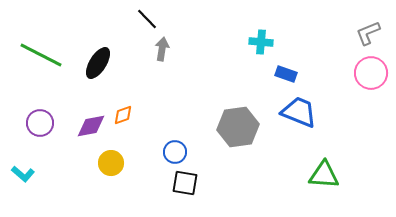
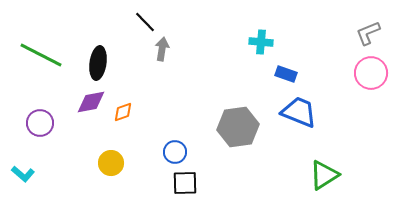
black line: moved 2 px left, 3 px down
black ellipse: rotated 24 degrees counterclockwise
orange diamond: moved 3 px up
purple diamond: moved 24 px up
green triangle: rotated 36 degrees counterclockwise
black square: rotated 12 degrees counterclockwise
